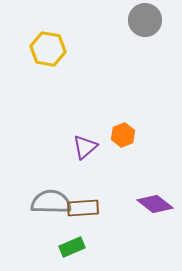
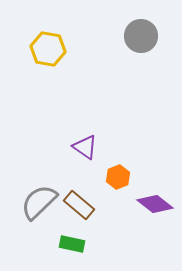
gray circle: moved 4 px left, 16 px down
orange hexagon: moved 5 px left, 42 px down
purple triangle: rotated 44 degrees counterclockwise
gray semicircle: moved 12 px left; rotated 45 degrees counterclockwise
brown rectangle: moved 4 px left, 3 px up; rotated 44 degrees clockwise
green rectangle: moved 3 px up; rotated 35 degrees clockwise
